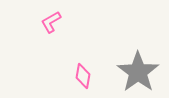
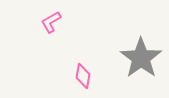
gray star: moved 3 px right, 14 px up
